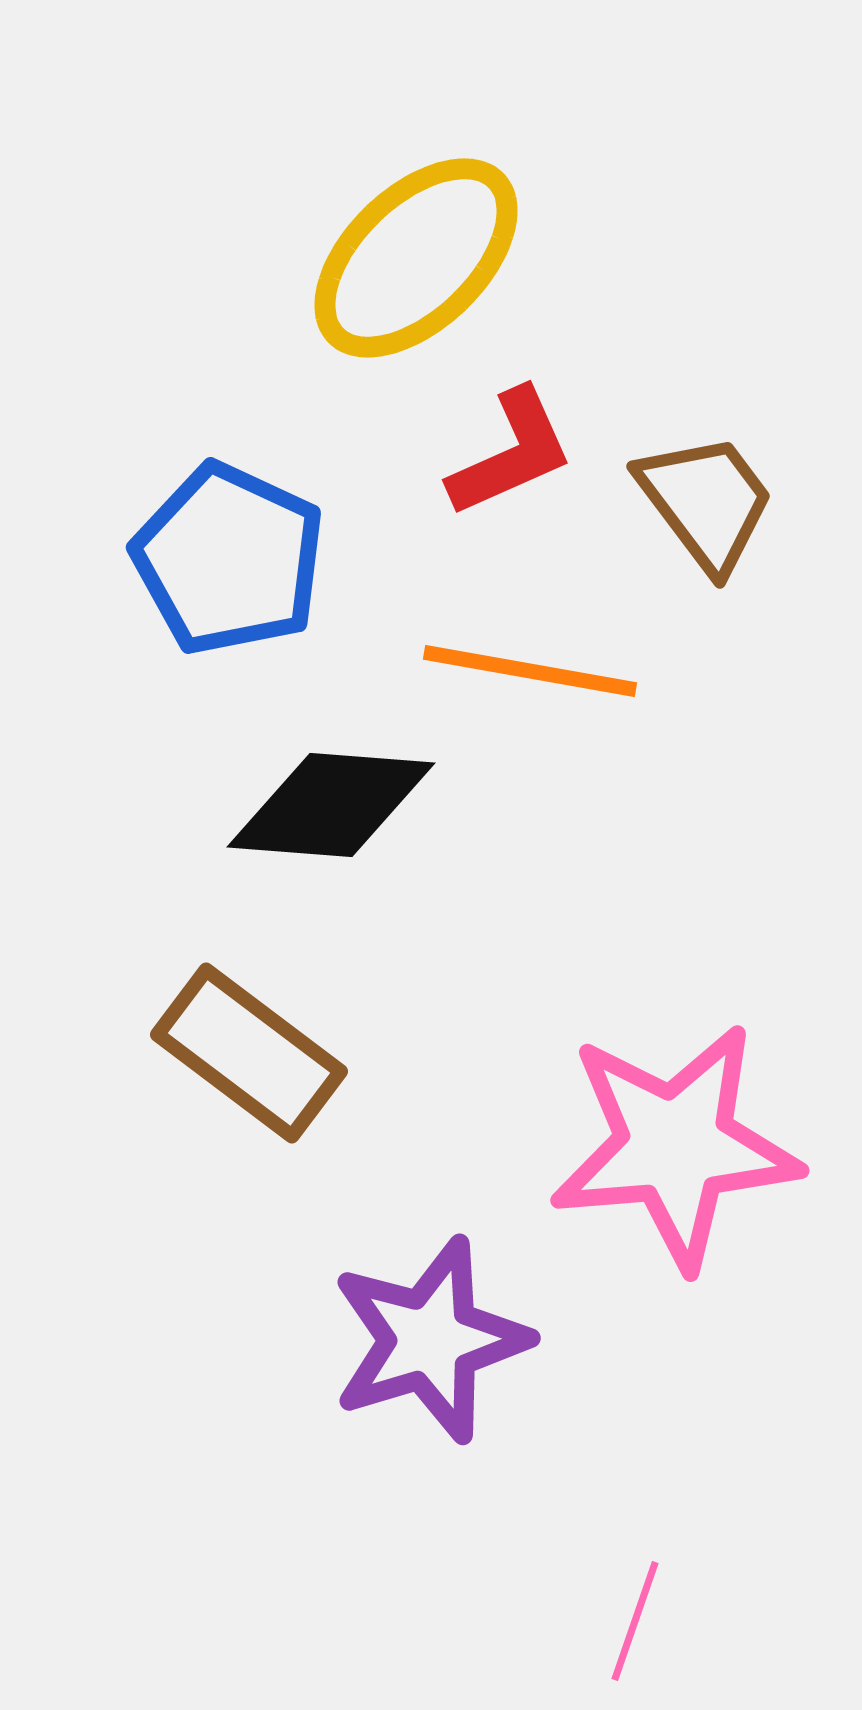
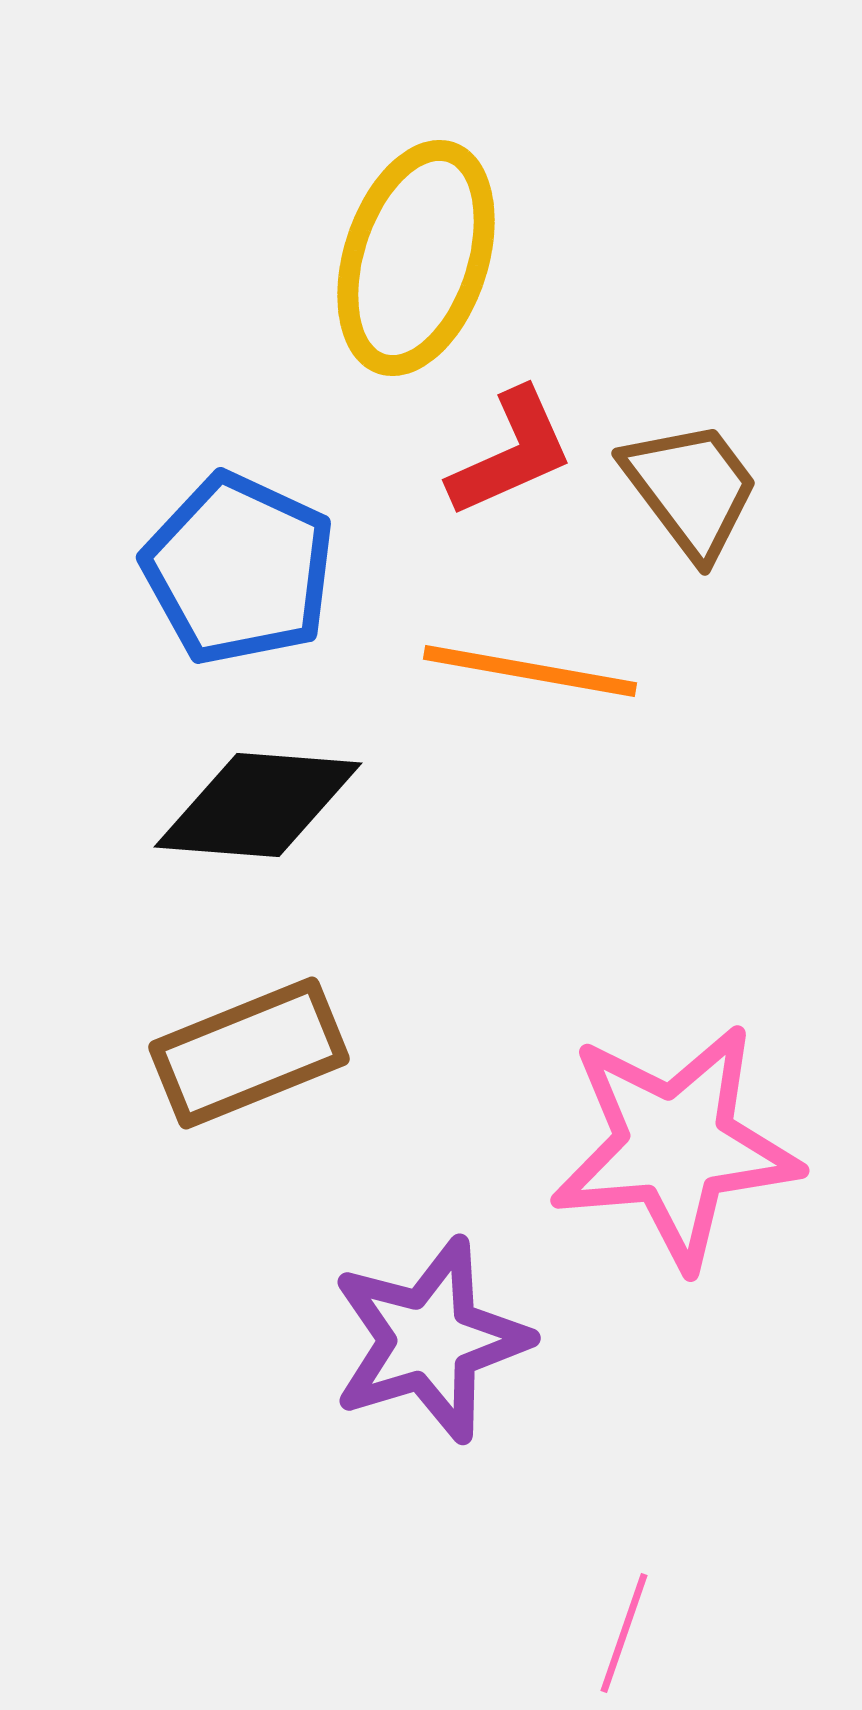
yellow ellipse: rotated 28 degrees counterclockwise
brown trapezoid: moved 15 px left, 13 px up
blue pentagon: moved 10 px right, 10 px down
black diamond: moved 73 px left
brown rectangle: rotated 59 degrees counterclockwise
pink line: moved 11 px left, 12 px down
